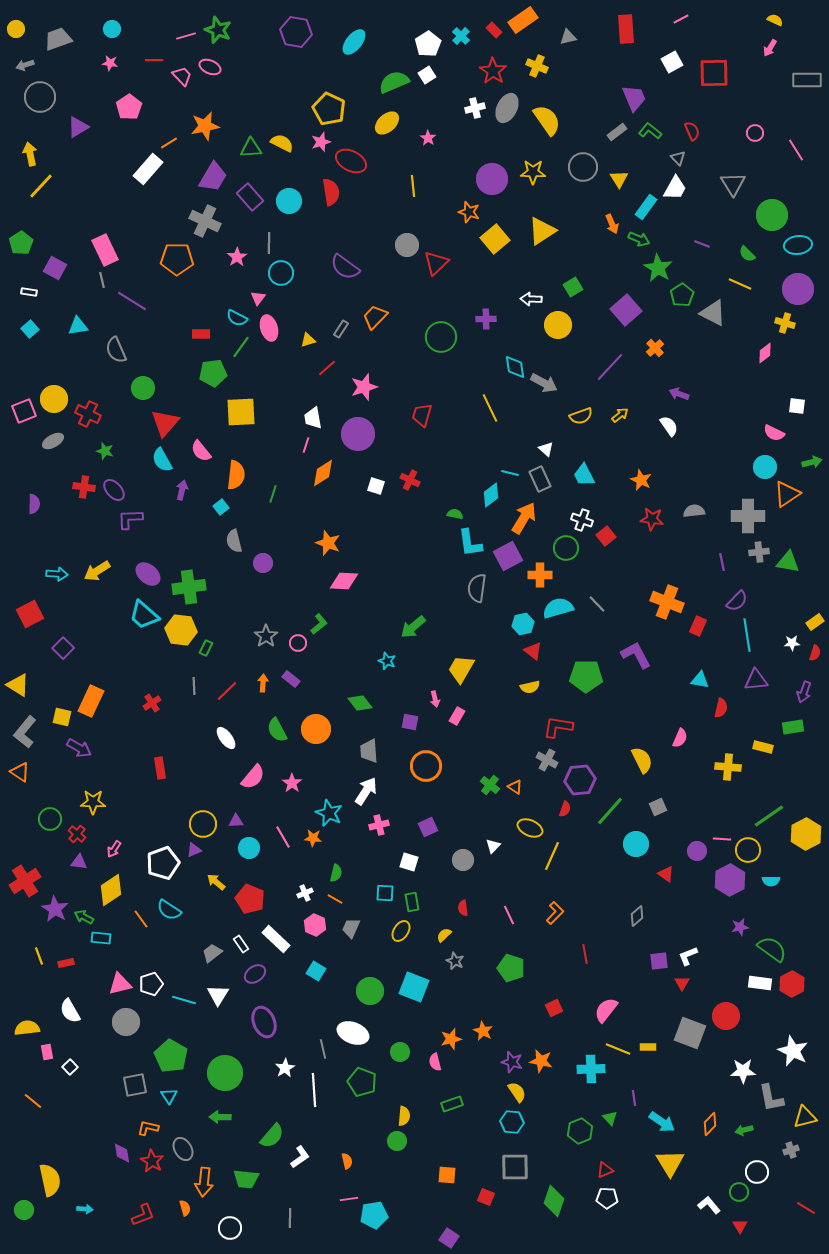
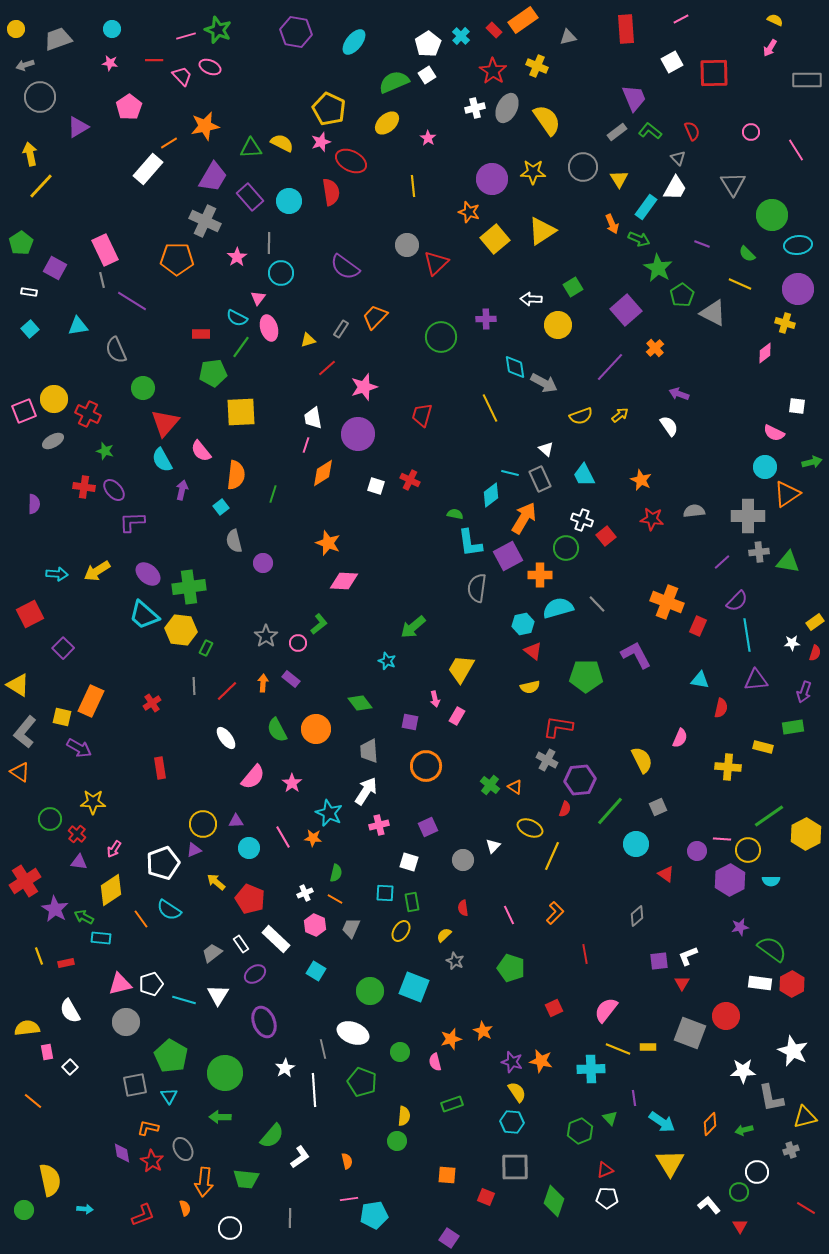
pink circle at (755, 133): moved 4 px left, 1 px up
purple L-shape at (130, 519): moved 2 px right, 3 px down
purple line at (722, 562): rotated 60 degrees clockwise
